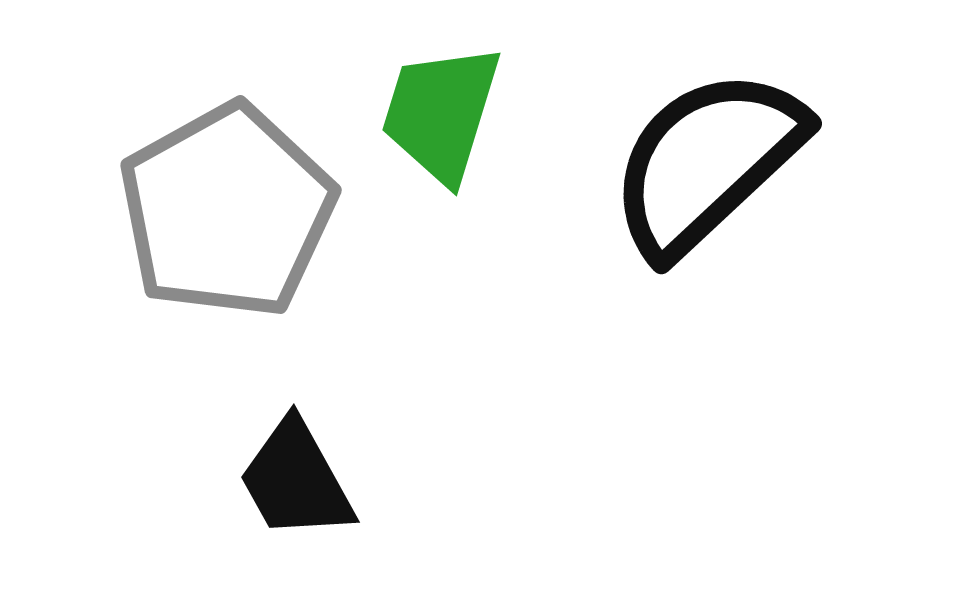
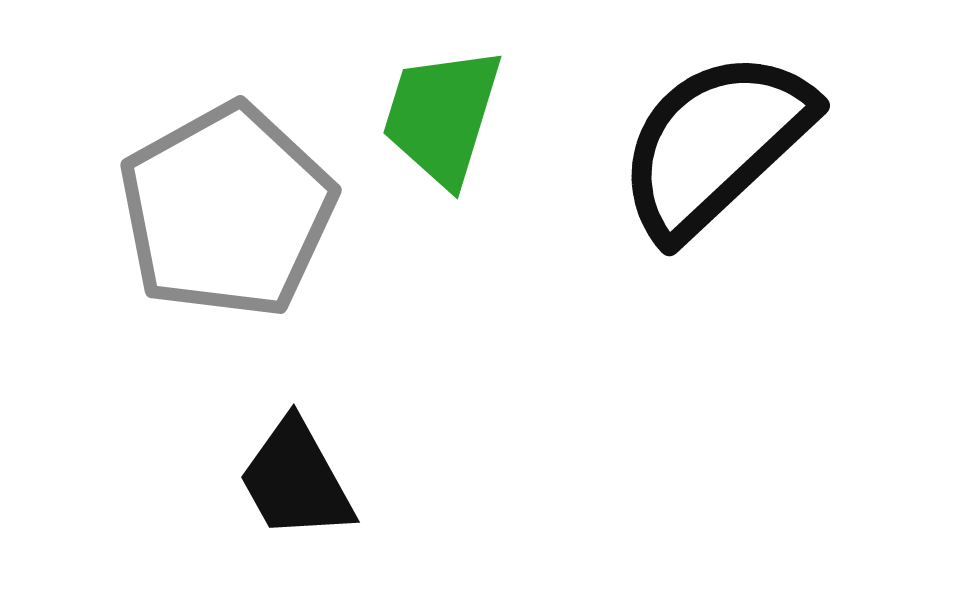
green trapezoid: moved 1 px right, 3 px down
black semicircle: moved 8 px right, 18 px up
